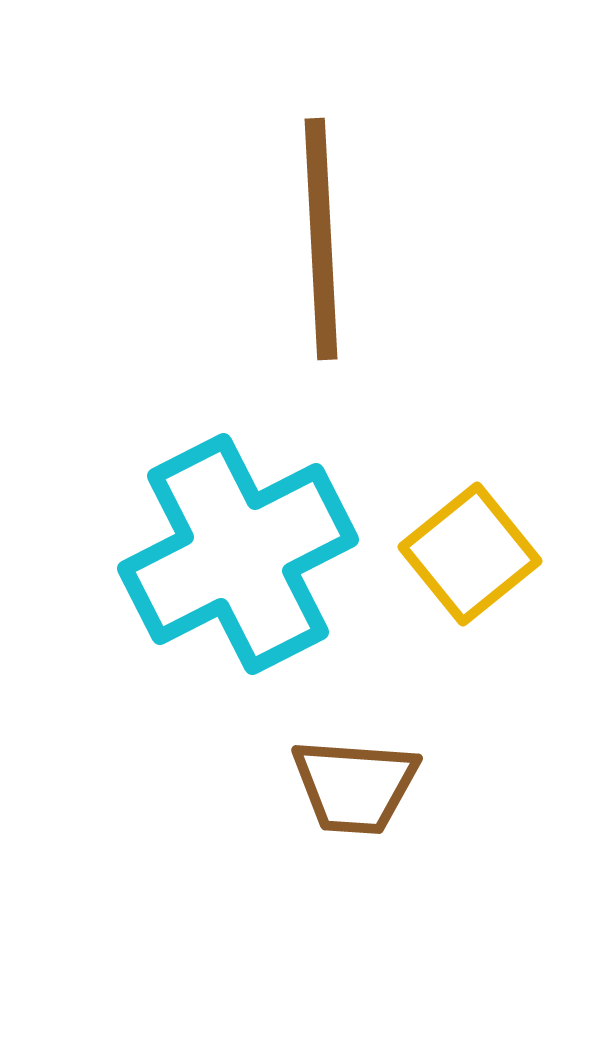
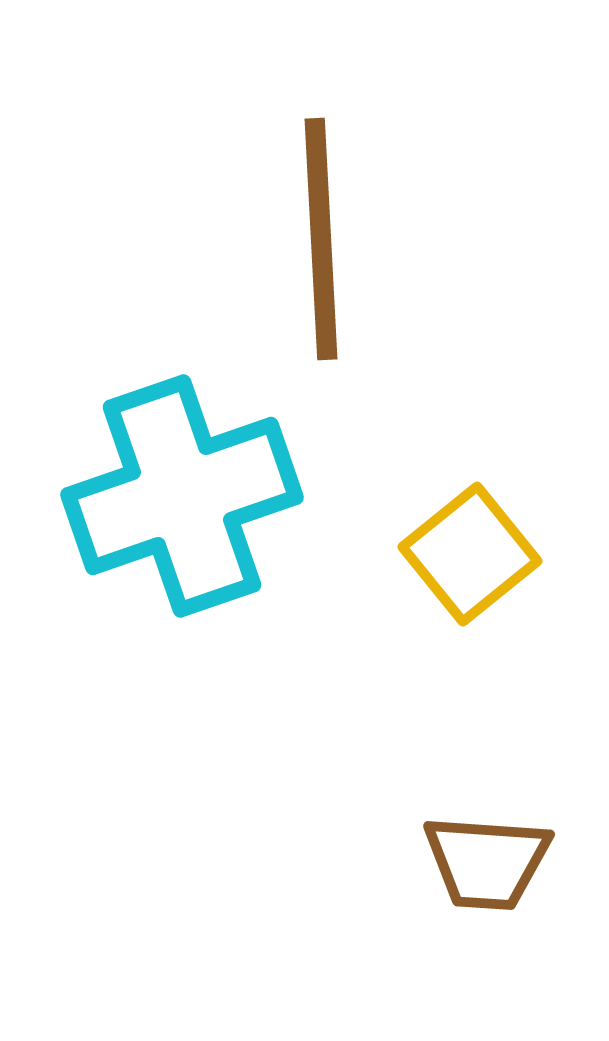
cyan cross: moved 56 px left, 58 px up; rotated 8 degrees clockwise
brown trapezoid: moved 132 px right, 76 px down
